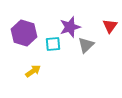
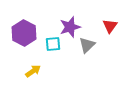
purple hexagon: rotated 10 degrees clockwise
gray triangle: moved 1 px right
